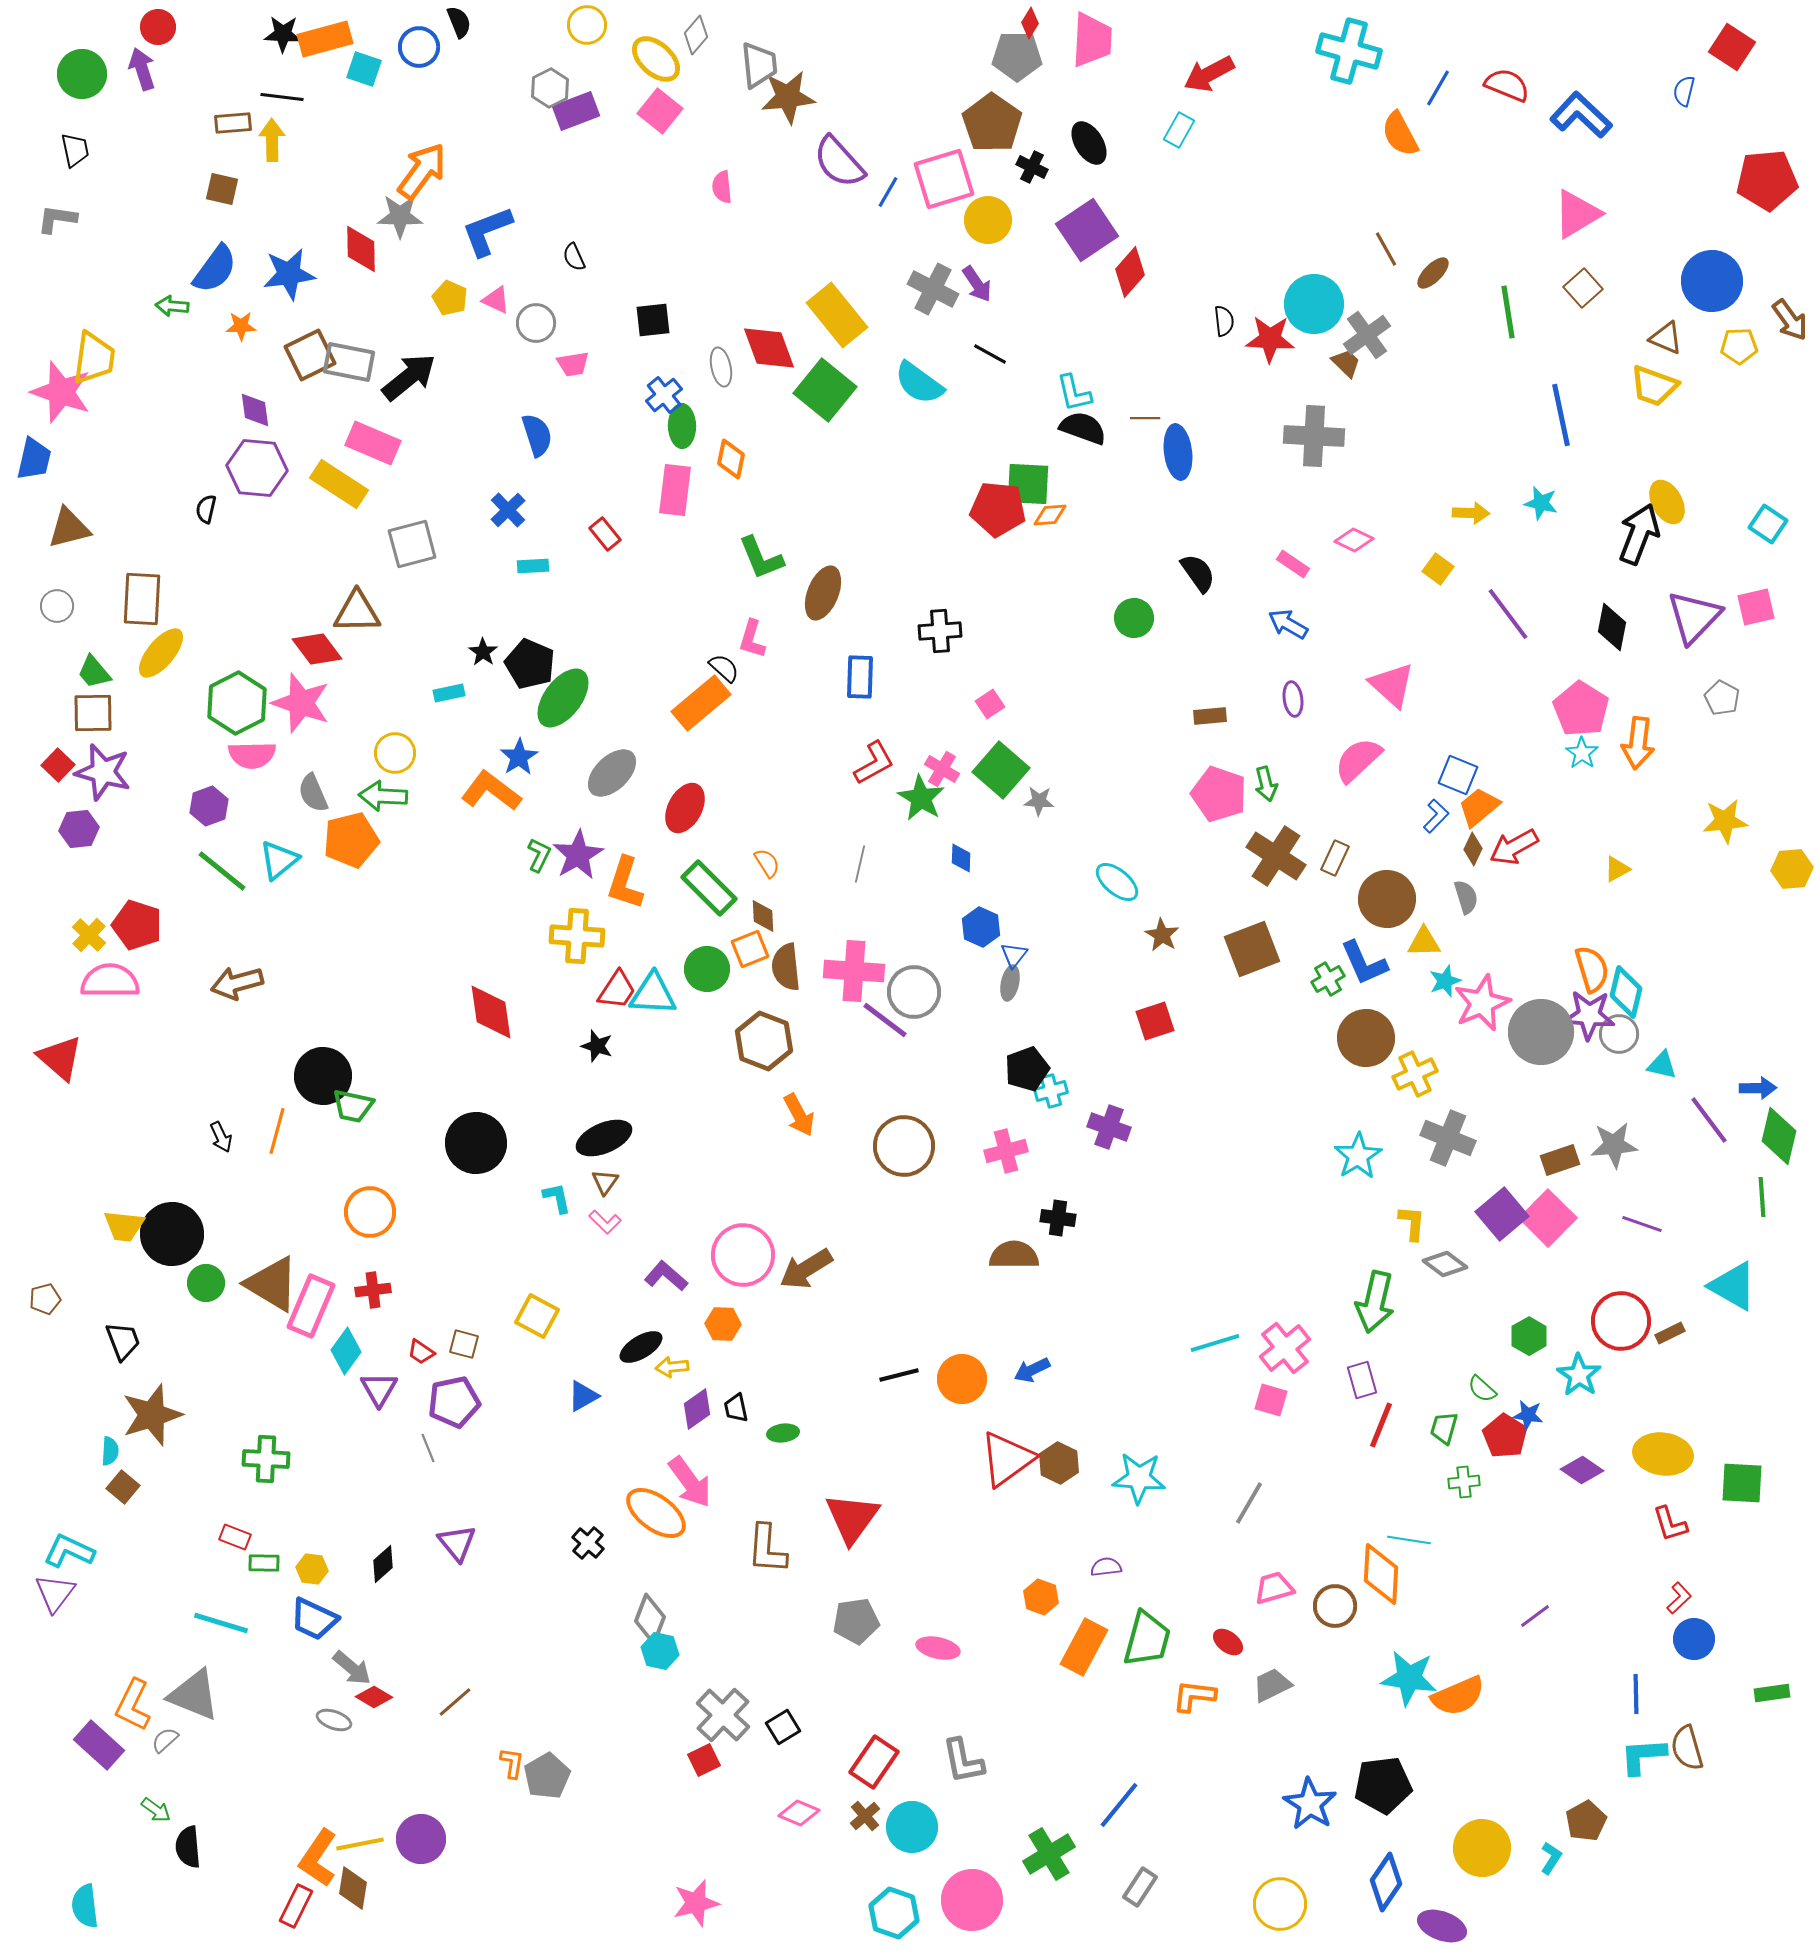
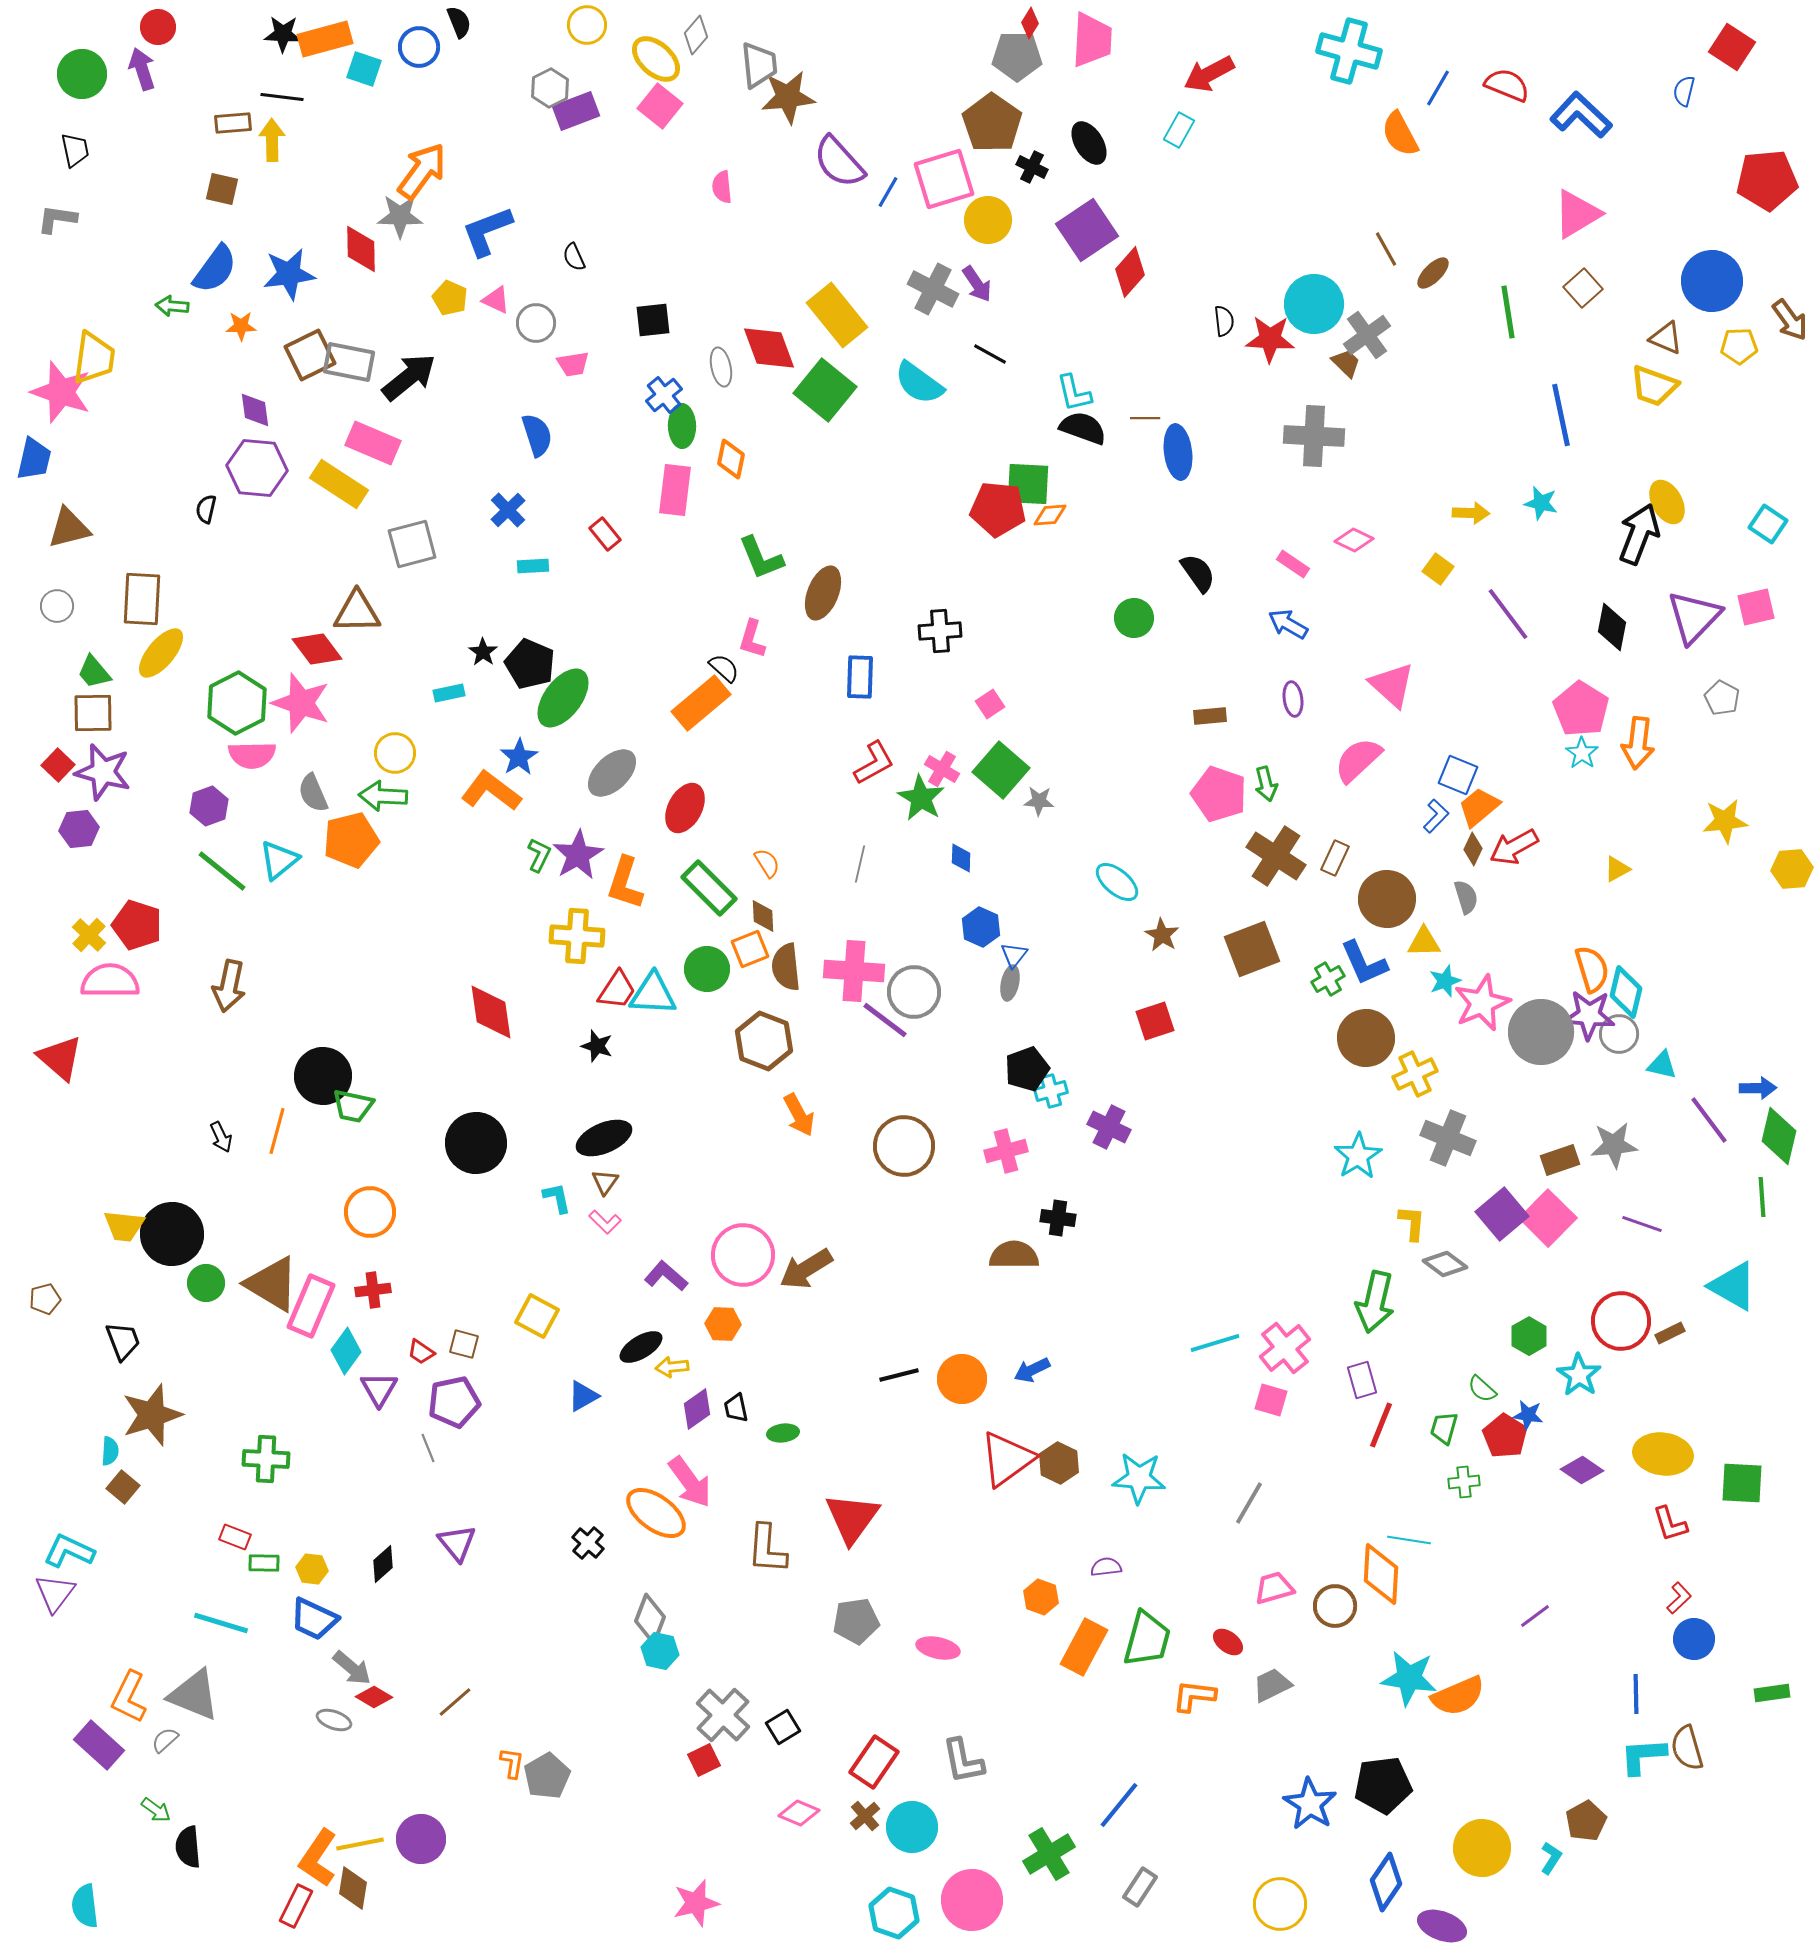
pink square at (660, 111): moved 5 px up
brown arrow at (237, 983): moved 8 px left, 3 px down; rotated 63 degrees counterclockwise
purple cross at (1109, 1127): rotated 6 degrees clockwise
orange L-shape at (133, 1705): moved 4 px left, 8 px up
